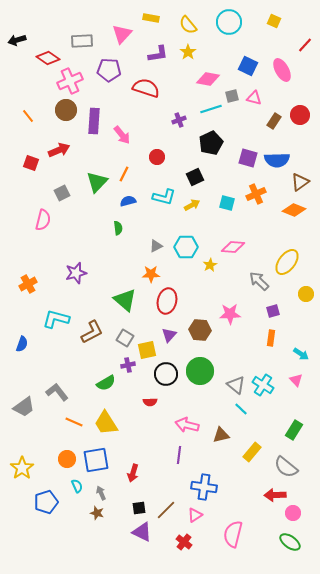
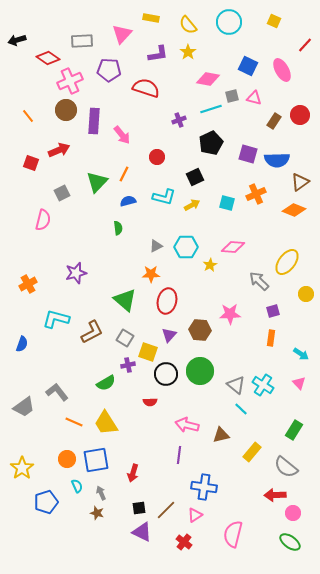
purple square at (248, 158): moved 4 px up
yellow square at (147, 350): moved 1 px right, 2 px down; rotated 30 degrees clockwise
pink triangle at (296, 380): moved 3 px right, 3 px down
